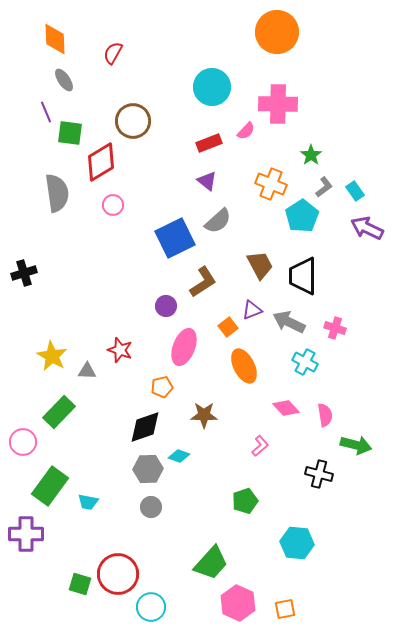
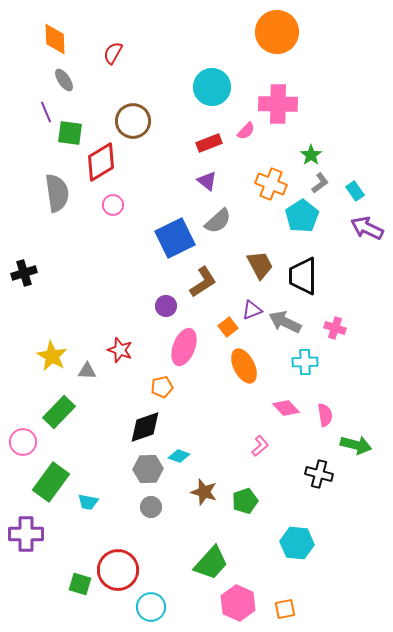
gray L-shape at (324, 187): moved 4 px left, 4 px up
gray arrow at (289, 322): moved 4 px left
cyan cross at (305, 362): rotated 30 degrees counterclockwise
brown star at (204, 415): moved 77 px down; rotated 16 degrees clockwise
green rectangle at (50, 486): moved 1 px right, 4 px up
red circle at (118, 574): moved 4 px up
